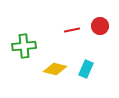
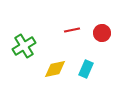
red circle: moved 2 px right, 7 px down
green cross: rotated 25 degrees counterclockwise
yellow diamond: rotated 25 degrees counterclockwise
